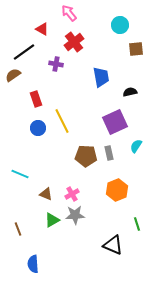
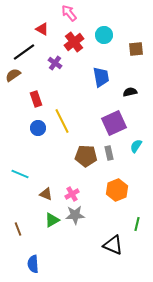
cyan circle: moved 16 px left, 10 px down
purple cross: moved 1 px left, 1 px up; rotated 24 degrees clockwise
purple square: moved 1 px left, 1 px down
green line: rotated 32 degrees clockwise
